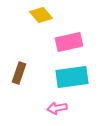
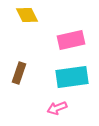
yellow diamond: moved 14 px left; rotated 15 degrees clockwise
pink rectangle: moved 2 px right, 2 px up
pink arrow: rotated 12 degrees counterclockwise
